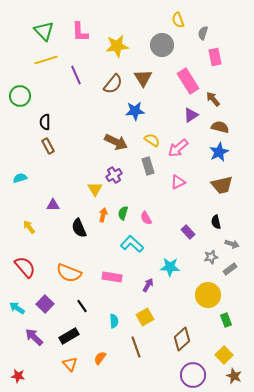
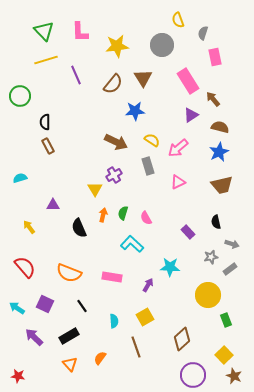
purple square at (45, 304): rotated 18 degrees counterclockwise
